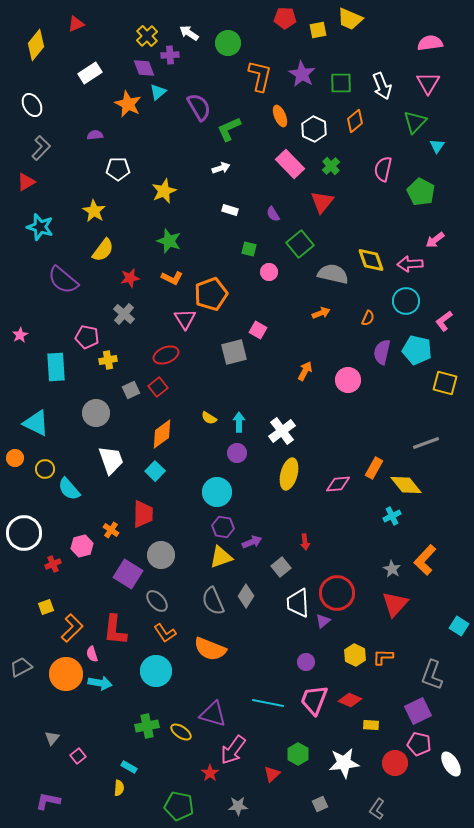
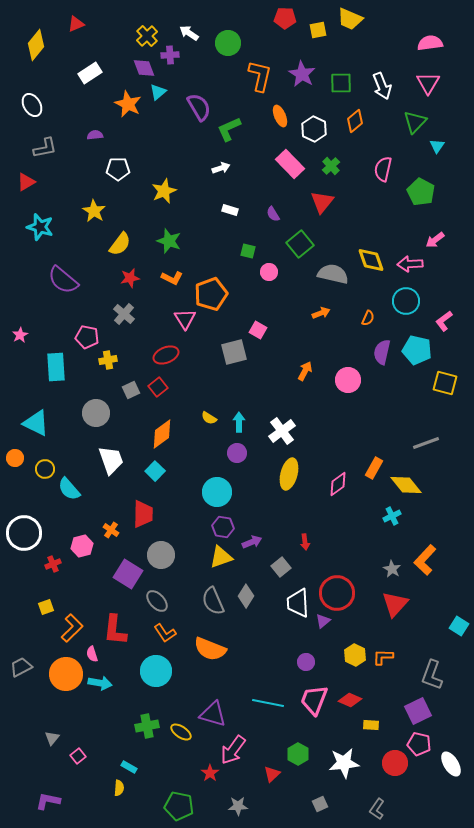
gray L-shape at (41, 148): moved 4 px right; rotated 35 degrees clockwise
green square at (249, 249): moved 1 px left, 2 px down
yellow semicircle at (103, 250): moved 17 px right, 6 px up
pink diamond at (338, 484): rotated 30 degrees counterclockwise
